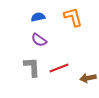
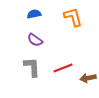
blue semicircle: moved 4 px left, 3 px up
purple semicircle: moved 4 px left
red line: moved 4 px right
